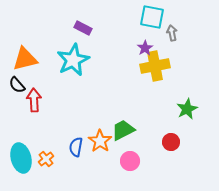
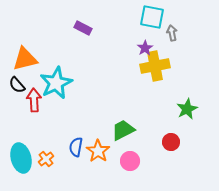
cyan star: moved 17 px left, 23 px down
orange star: moved 2 px left, 10 px down
